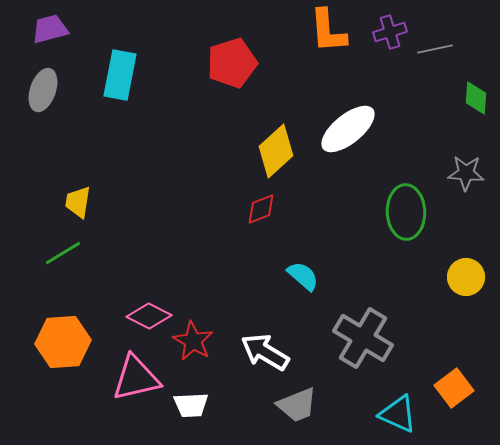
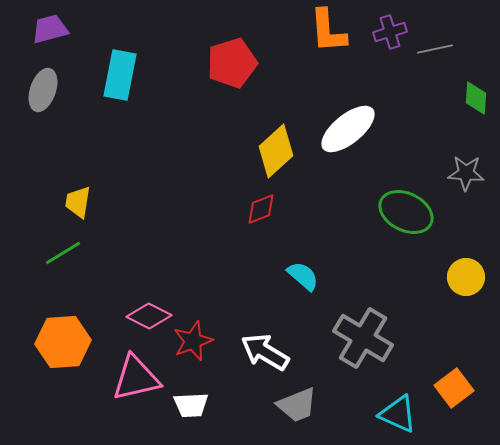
green ellipse: rotated 62 degrees counterclockwise
red star: rotated 21 degrees clockwise
